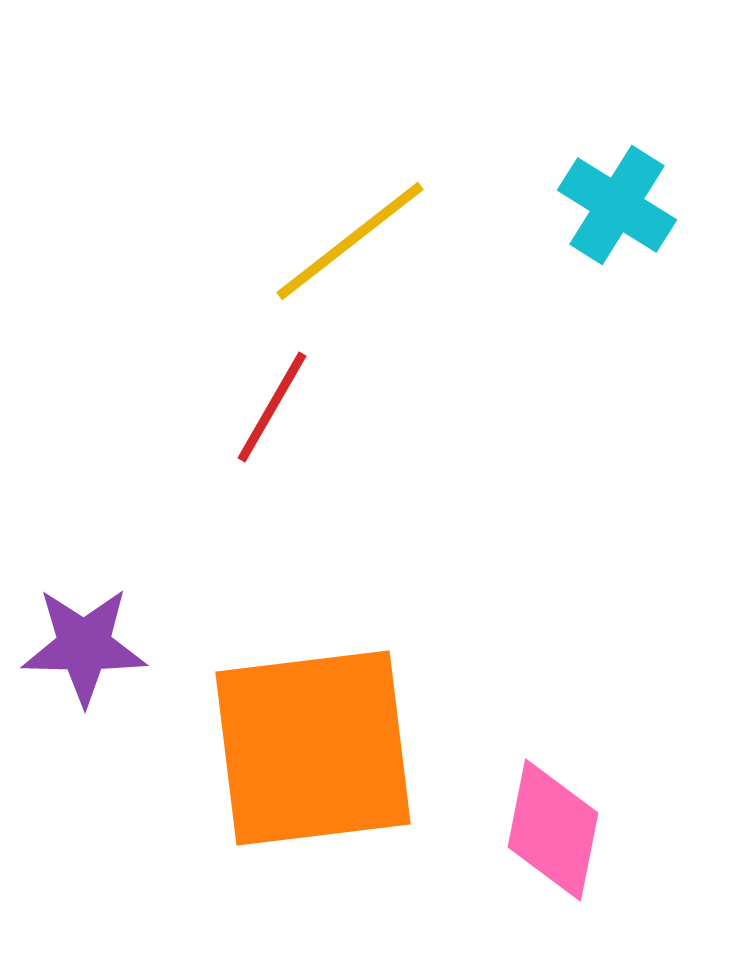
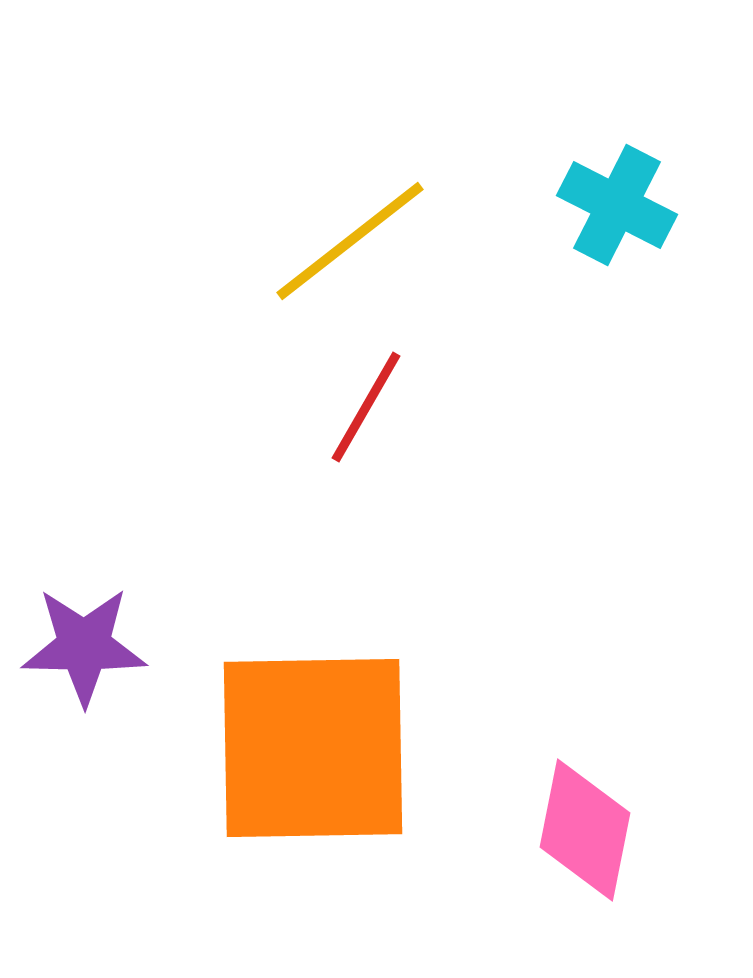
cyan cross: rotated 5 degrees counterclockwise
red line: moved 94 px right
orange square: rotated 6 degrees clockwise
pink diamond: moved 32 px right
